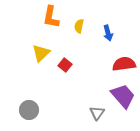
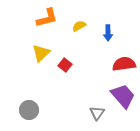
orange L-shape: moved 4 px left, 1 px down; rotated 115 degrees counterclockwise
yellow semicircle: rotated 48 degrees clockwise
blue arrow: rotated 14 degrees clockwise
